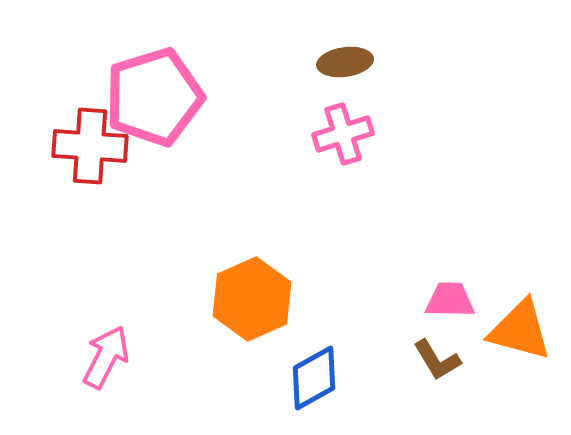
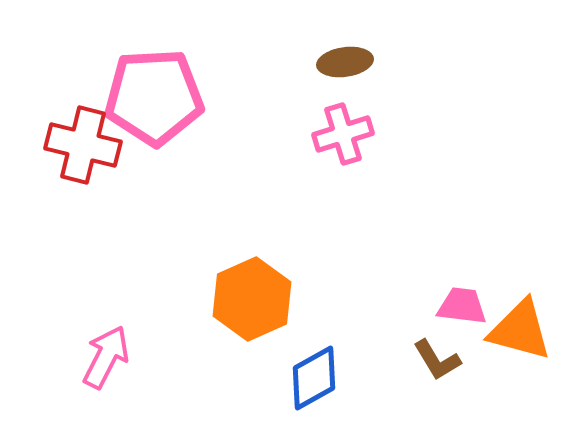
pink pentagon: rotated 14 degrees clockwise
red cross: moved 7 px left, 1 px up; rotated 10 degrees clockwise
pink trapezoid: moved 12 px right, 6 px down; rotated 6 degrees clockwise
